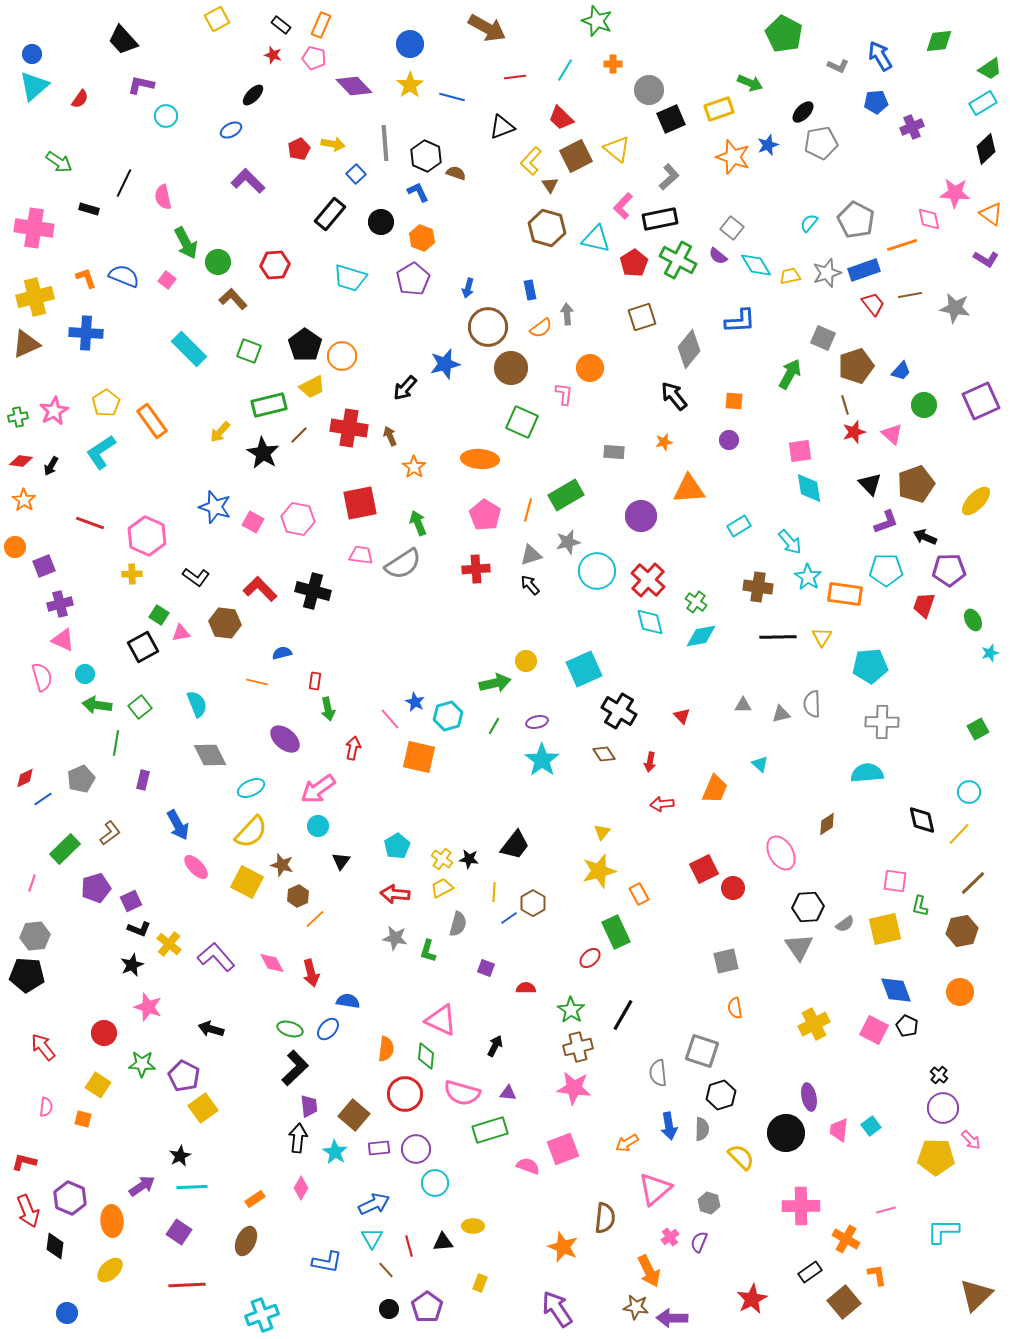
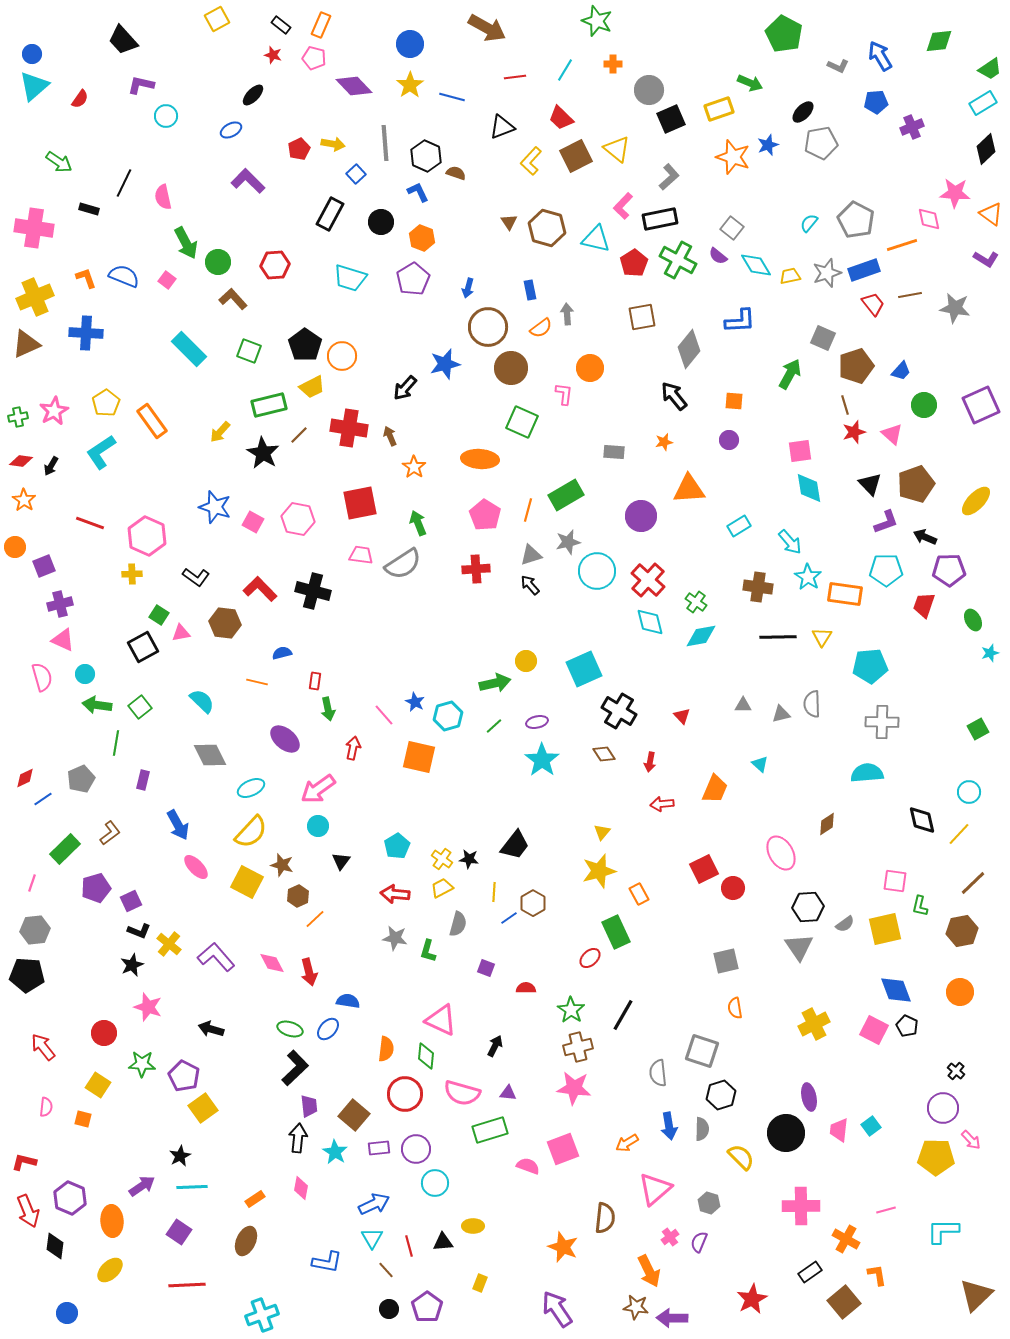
brown triangle at (550, 185): moved 41 px left, 37 px down
black rectangle at (330, 214): rotated 12 degrees counterclockwise
yellow cross at (35, 297): rotated 9 degrees counterclockwise
brown square at (642, 317): rotated 8 degrees clockwise
purple square at (981, 401): moved 4 px down
cyan semicircle at (197, 704): moved 5 px right, 3 px up; rotated 24 degrees counterclockwise
pink line at (390, 719): moved 6 px left, 4 px up
green line at (494, 726): rotated 18 degrees clockwise
black L-shape at (139, 929): moved 2 px down
gray hexagon at (35, 936): moved 6 px up
red arrow at (311, 973): moved 2 px left, 1 px up
black cross at (939, 1075): moved 17 px right, 4 px up
pink diamond at (301, 1188): rotated 20 degrees counterclockwise
